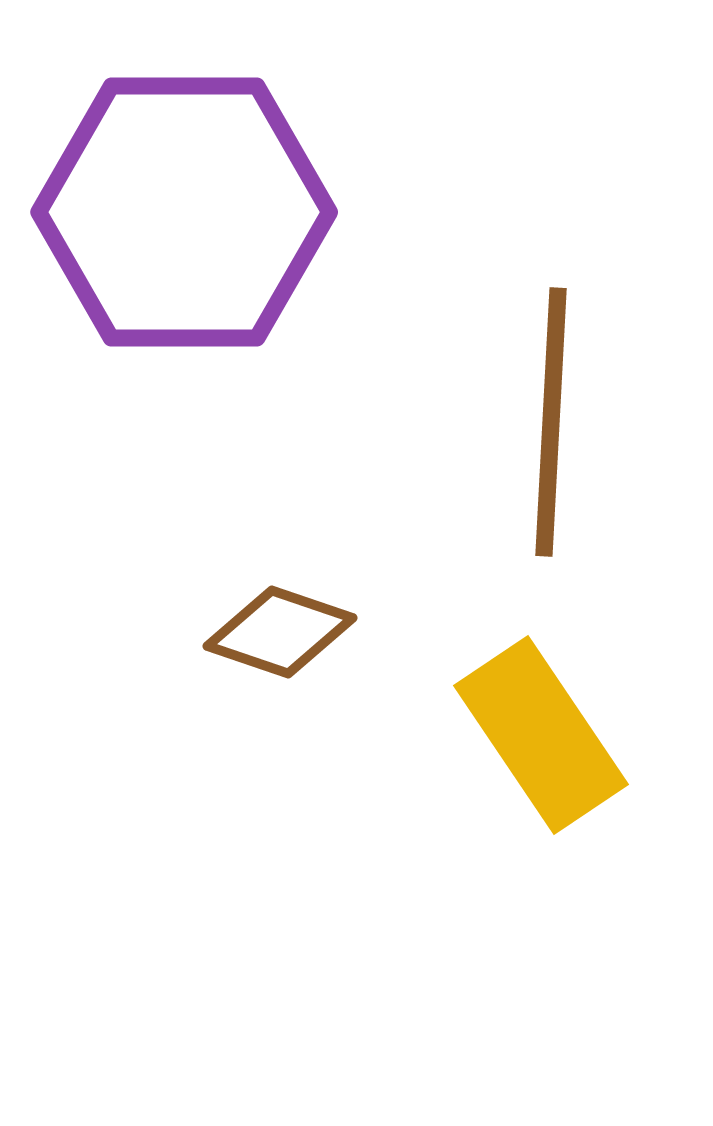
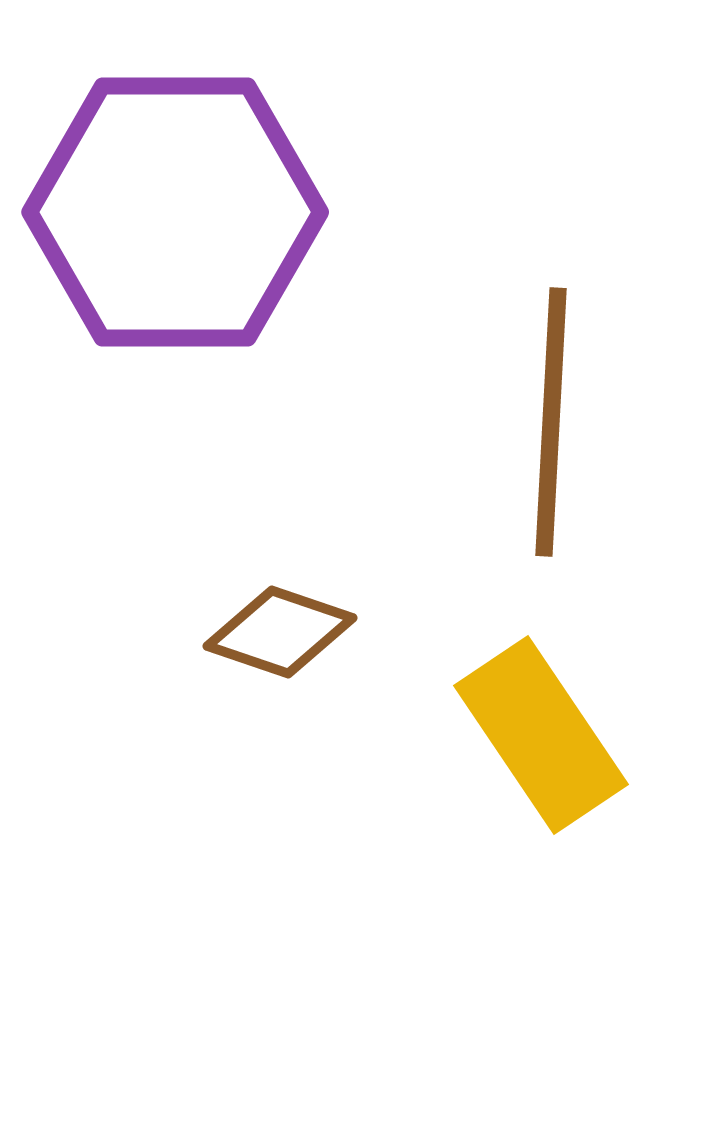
purple hexagon: moved 9 px left
